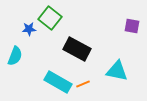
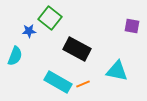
blue star: moved 2 px down
